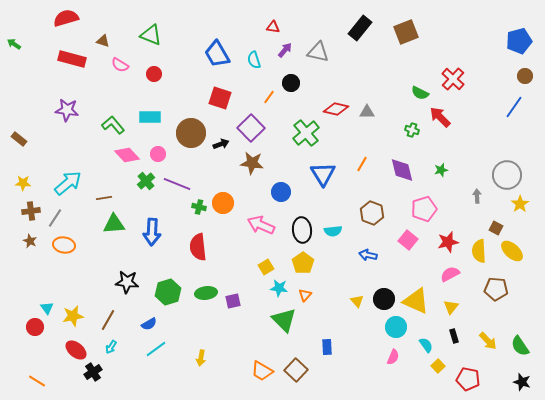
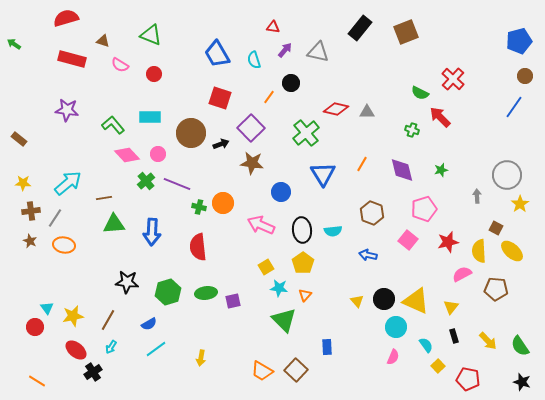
pink semicircle at (450, 274): moved 12 px right
